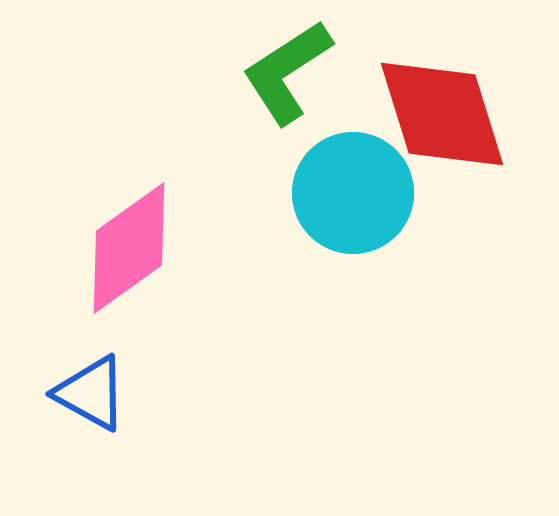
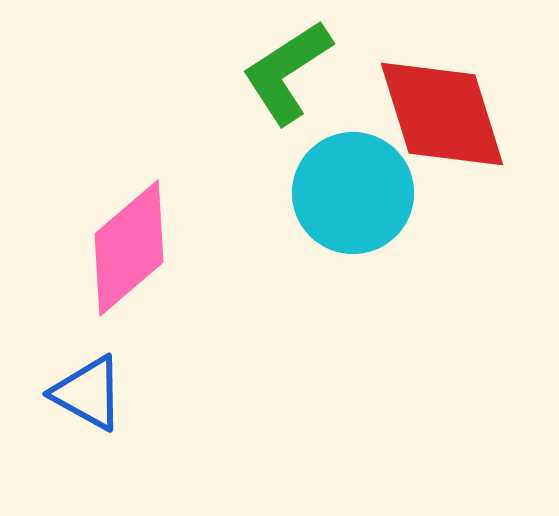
pink diamond: rotated 5 degrees counterclockwise
blue triangle: moved 3 px left
